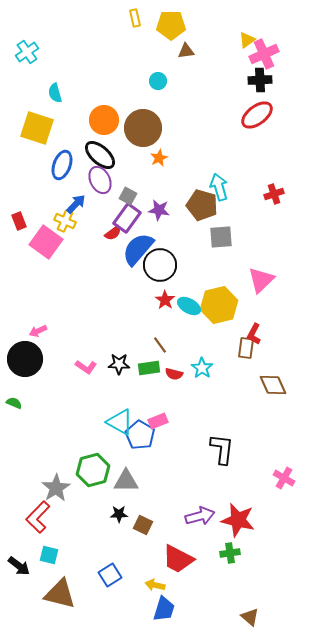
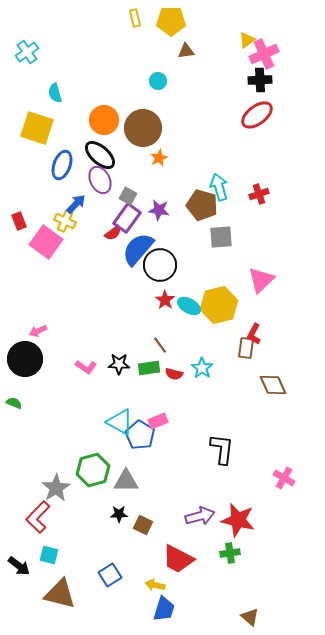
yellow pentagon at (171, 25): moved 4 px up
red cross at (274, 194): moved 15 px left
